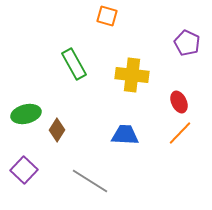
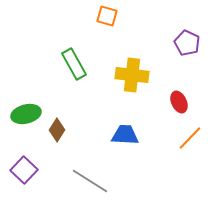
orange line: moved 10 px right, 5 px down
